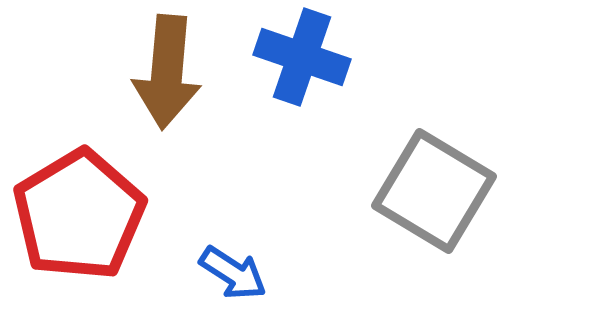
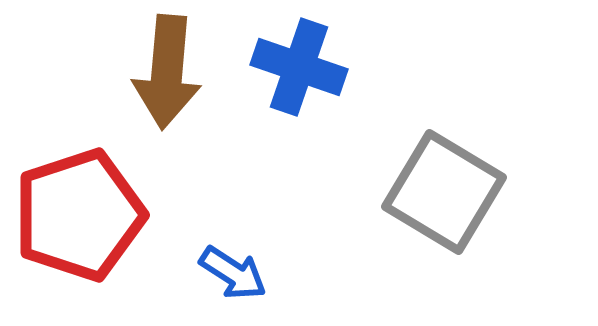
blue cross: moved 3 px left, 10 px down
gray square: moved 10 px right, 1 px down
red pentagon: rotated 13 degrees clockwise
